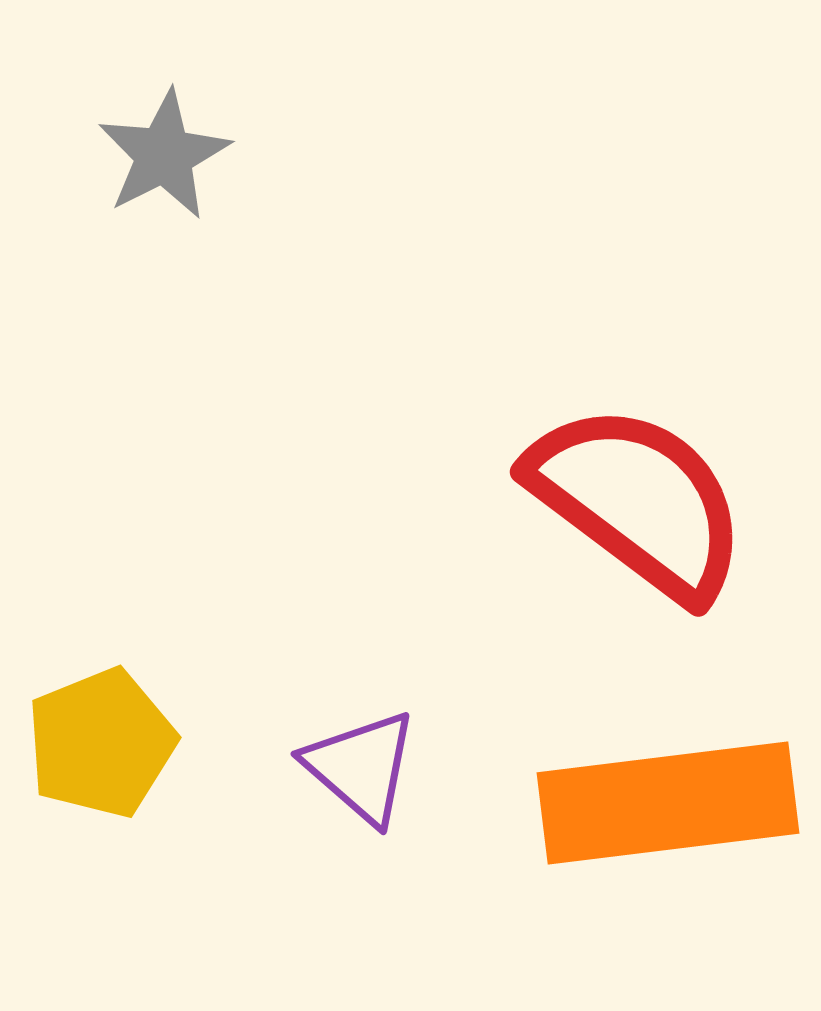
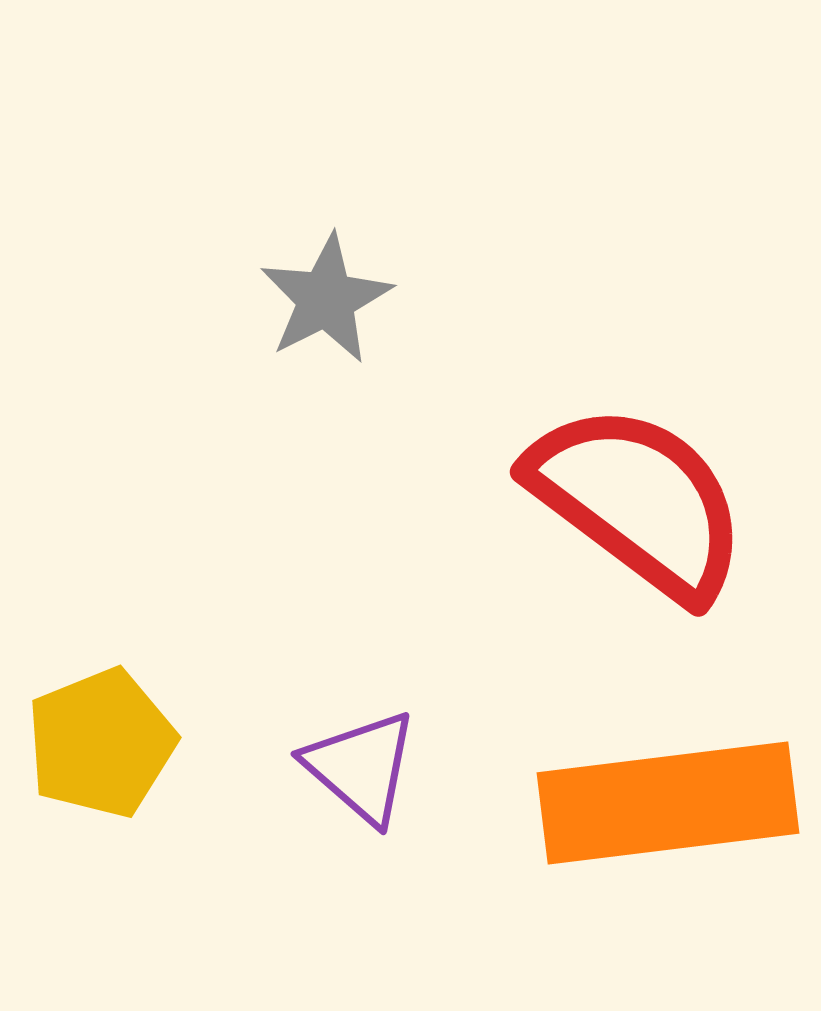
gray star: moved 162 px right, 144 px down
